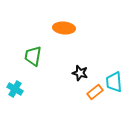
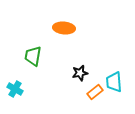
black star: rotated 28 degrees counterclockwise
